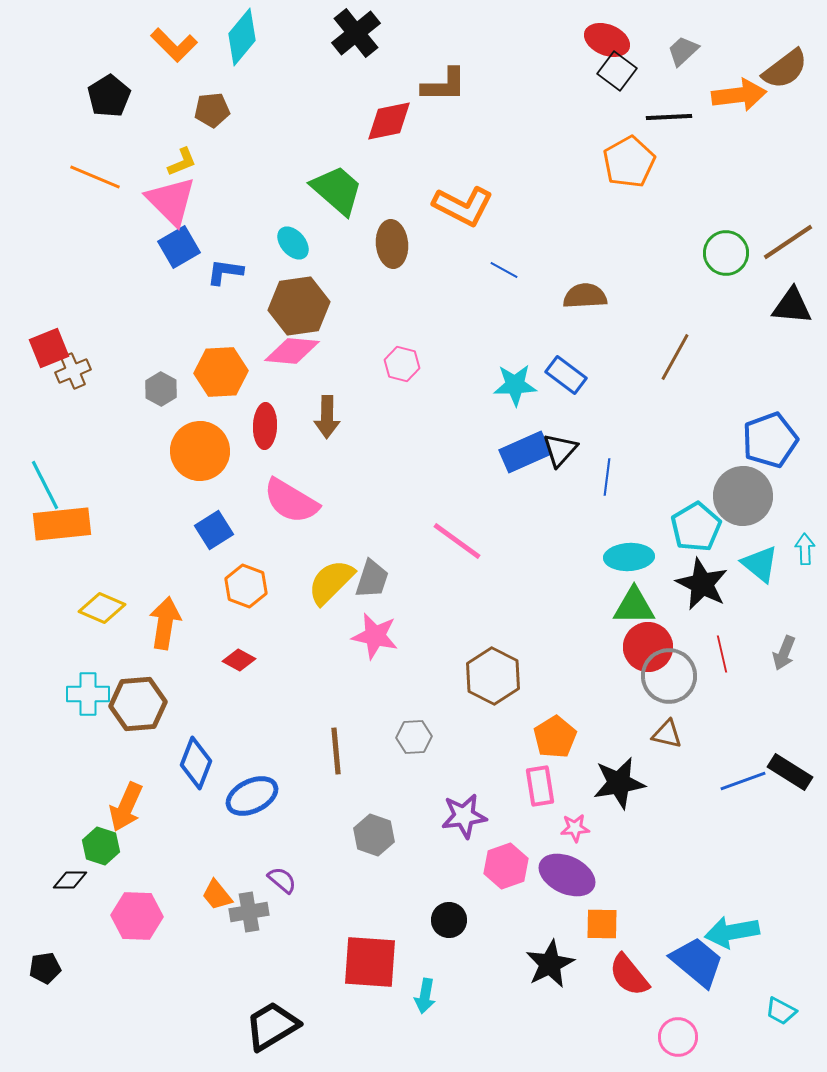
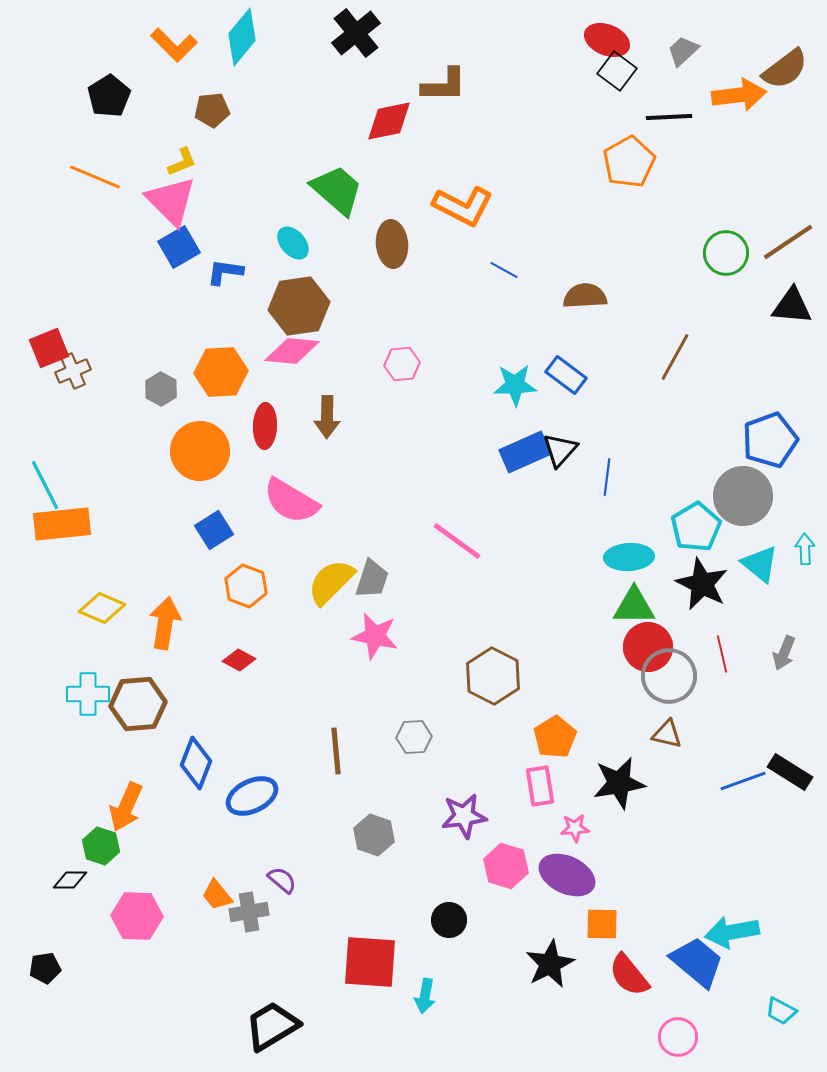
pink hexagon at (402, 364): rotated 20 degrees counterclockwise
pink hexagon at (506, 866): rotated 24 degrees counterclockwise
